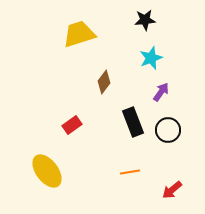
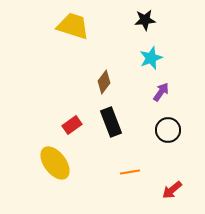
yellow trapezoid: moved 6 px left, 8 px up; rotated 36 degrees clockwise
black rectangle: moved 22 px left
yellow ellipse: moved 8 px right, 8 px up
